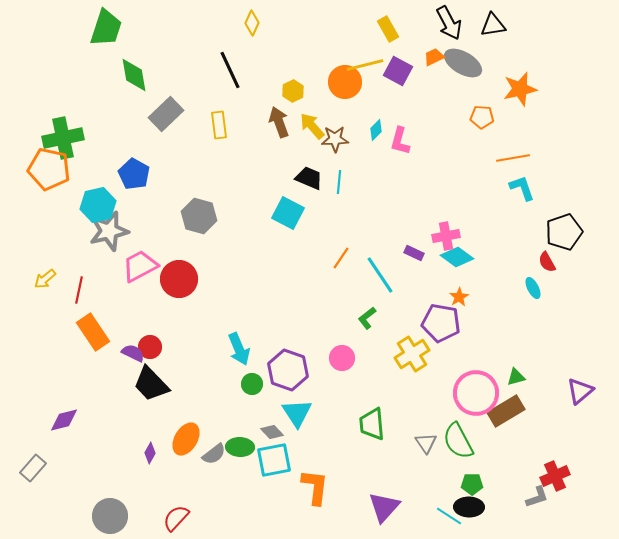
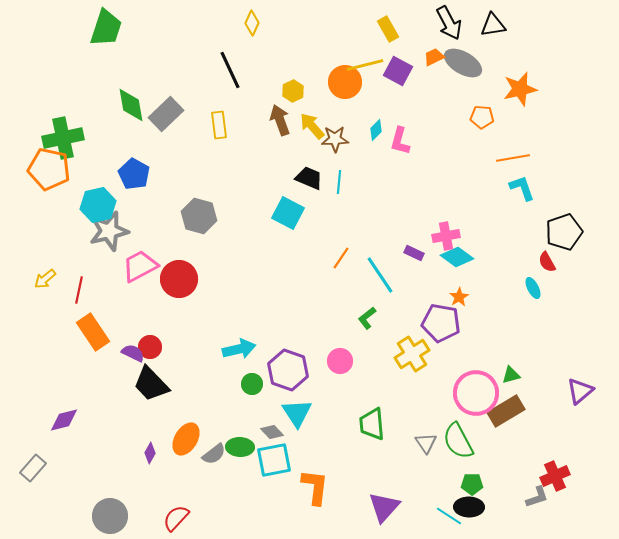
green diamond at (134, 75): moved 3 px left, 30 px down
brown arrow at (279, 122): moved 1 px right, 2 px up
cyan arrow at (239, 349): rotated 80 degrees counterclockwise
pink circle at (342, 358): moved 2 px left, 3 px down
green triangle at (516, 377): moved 5 px left, 2 px up
